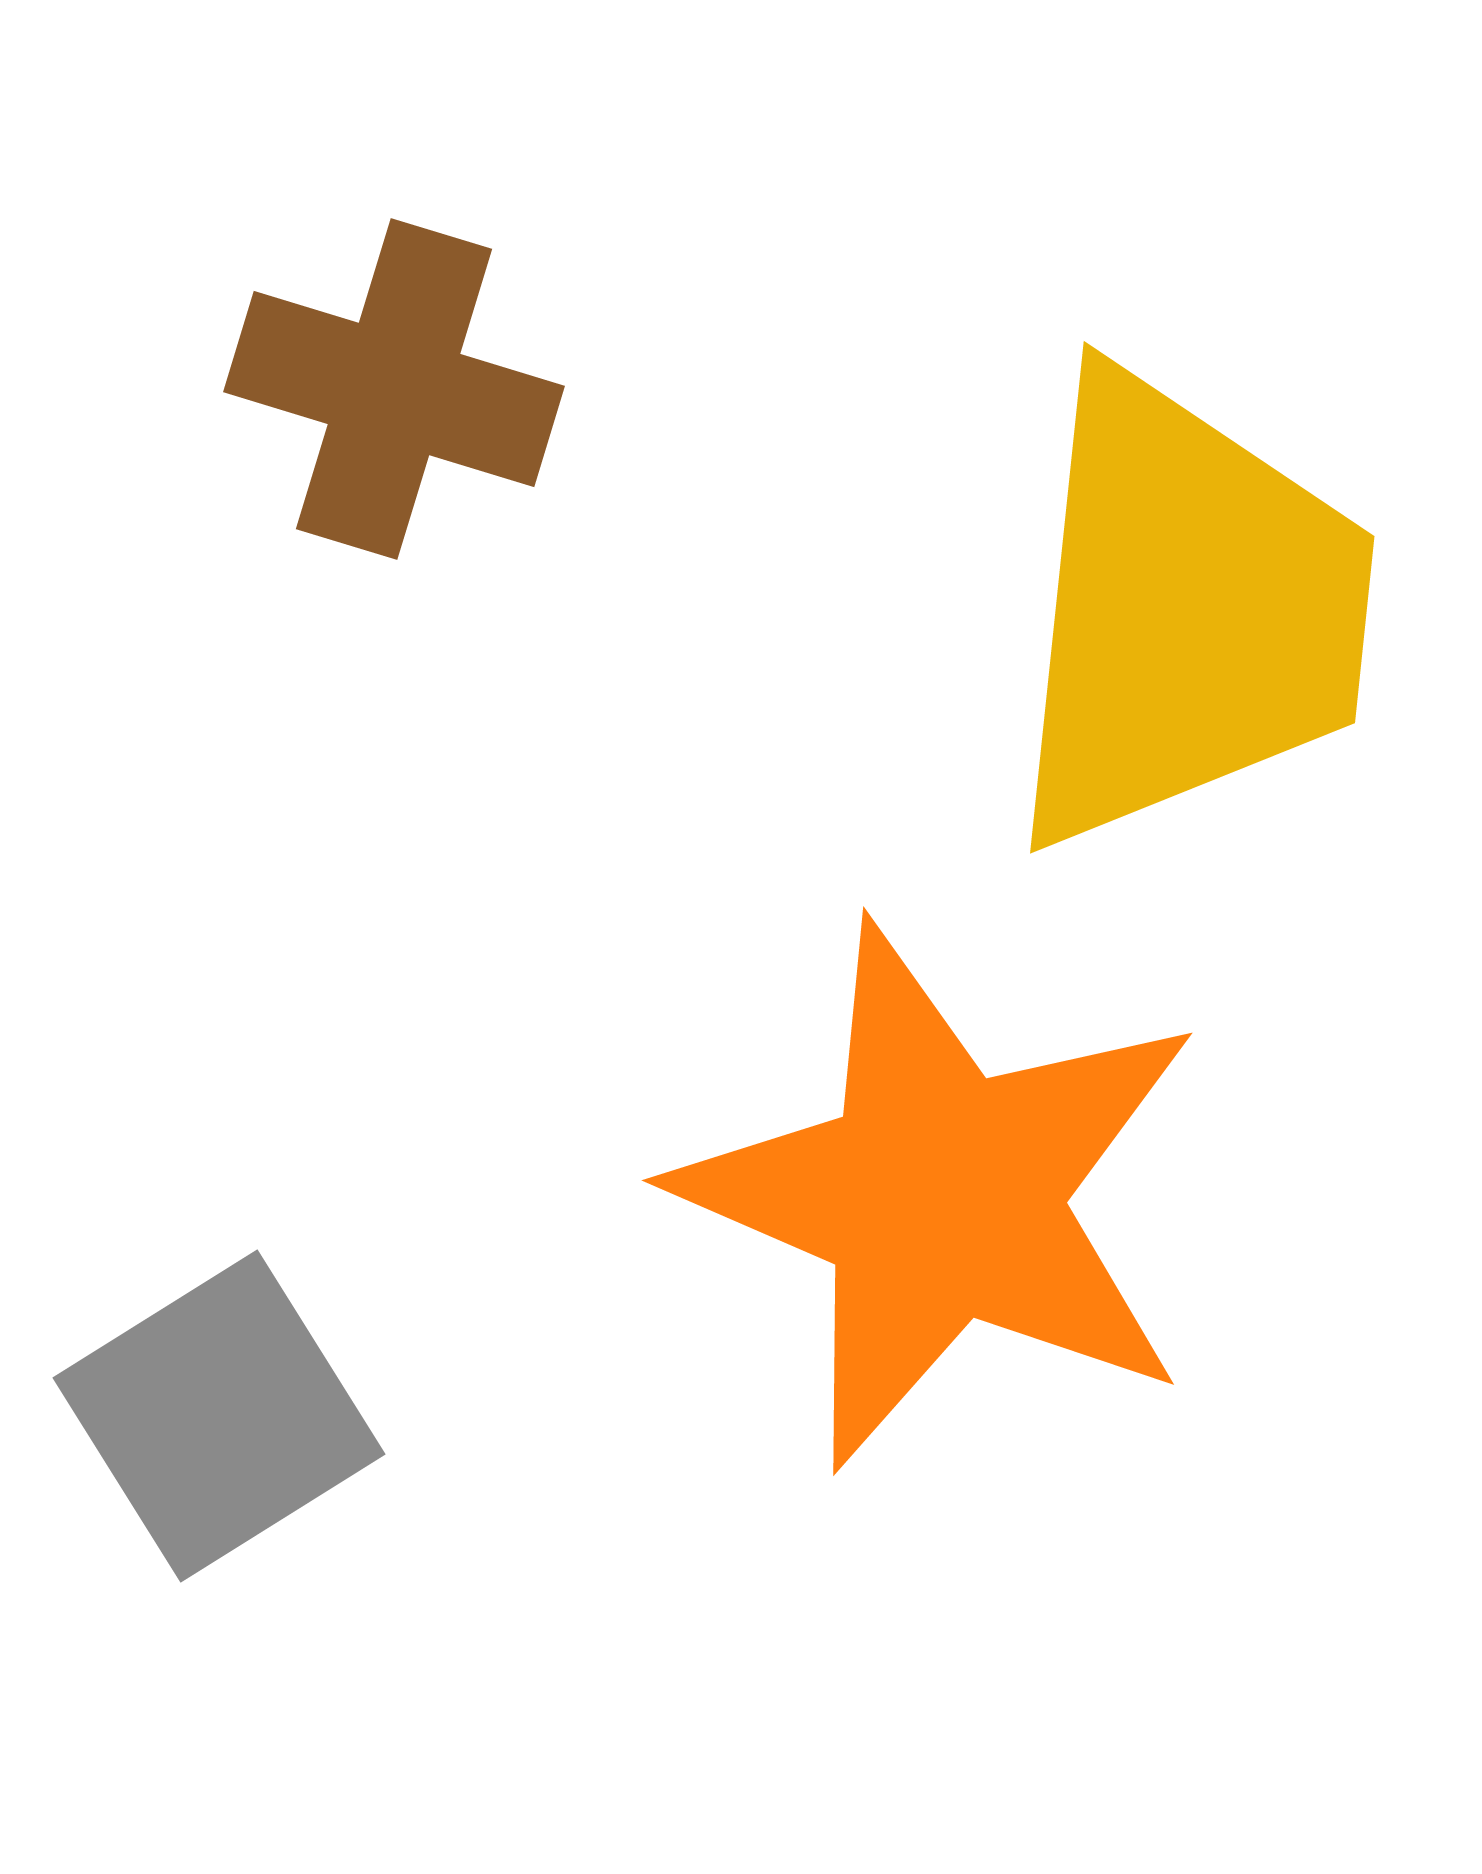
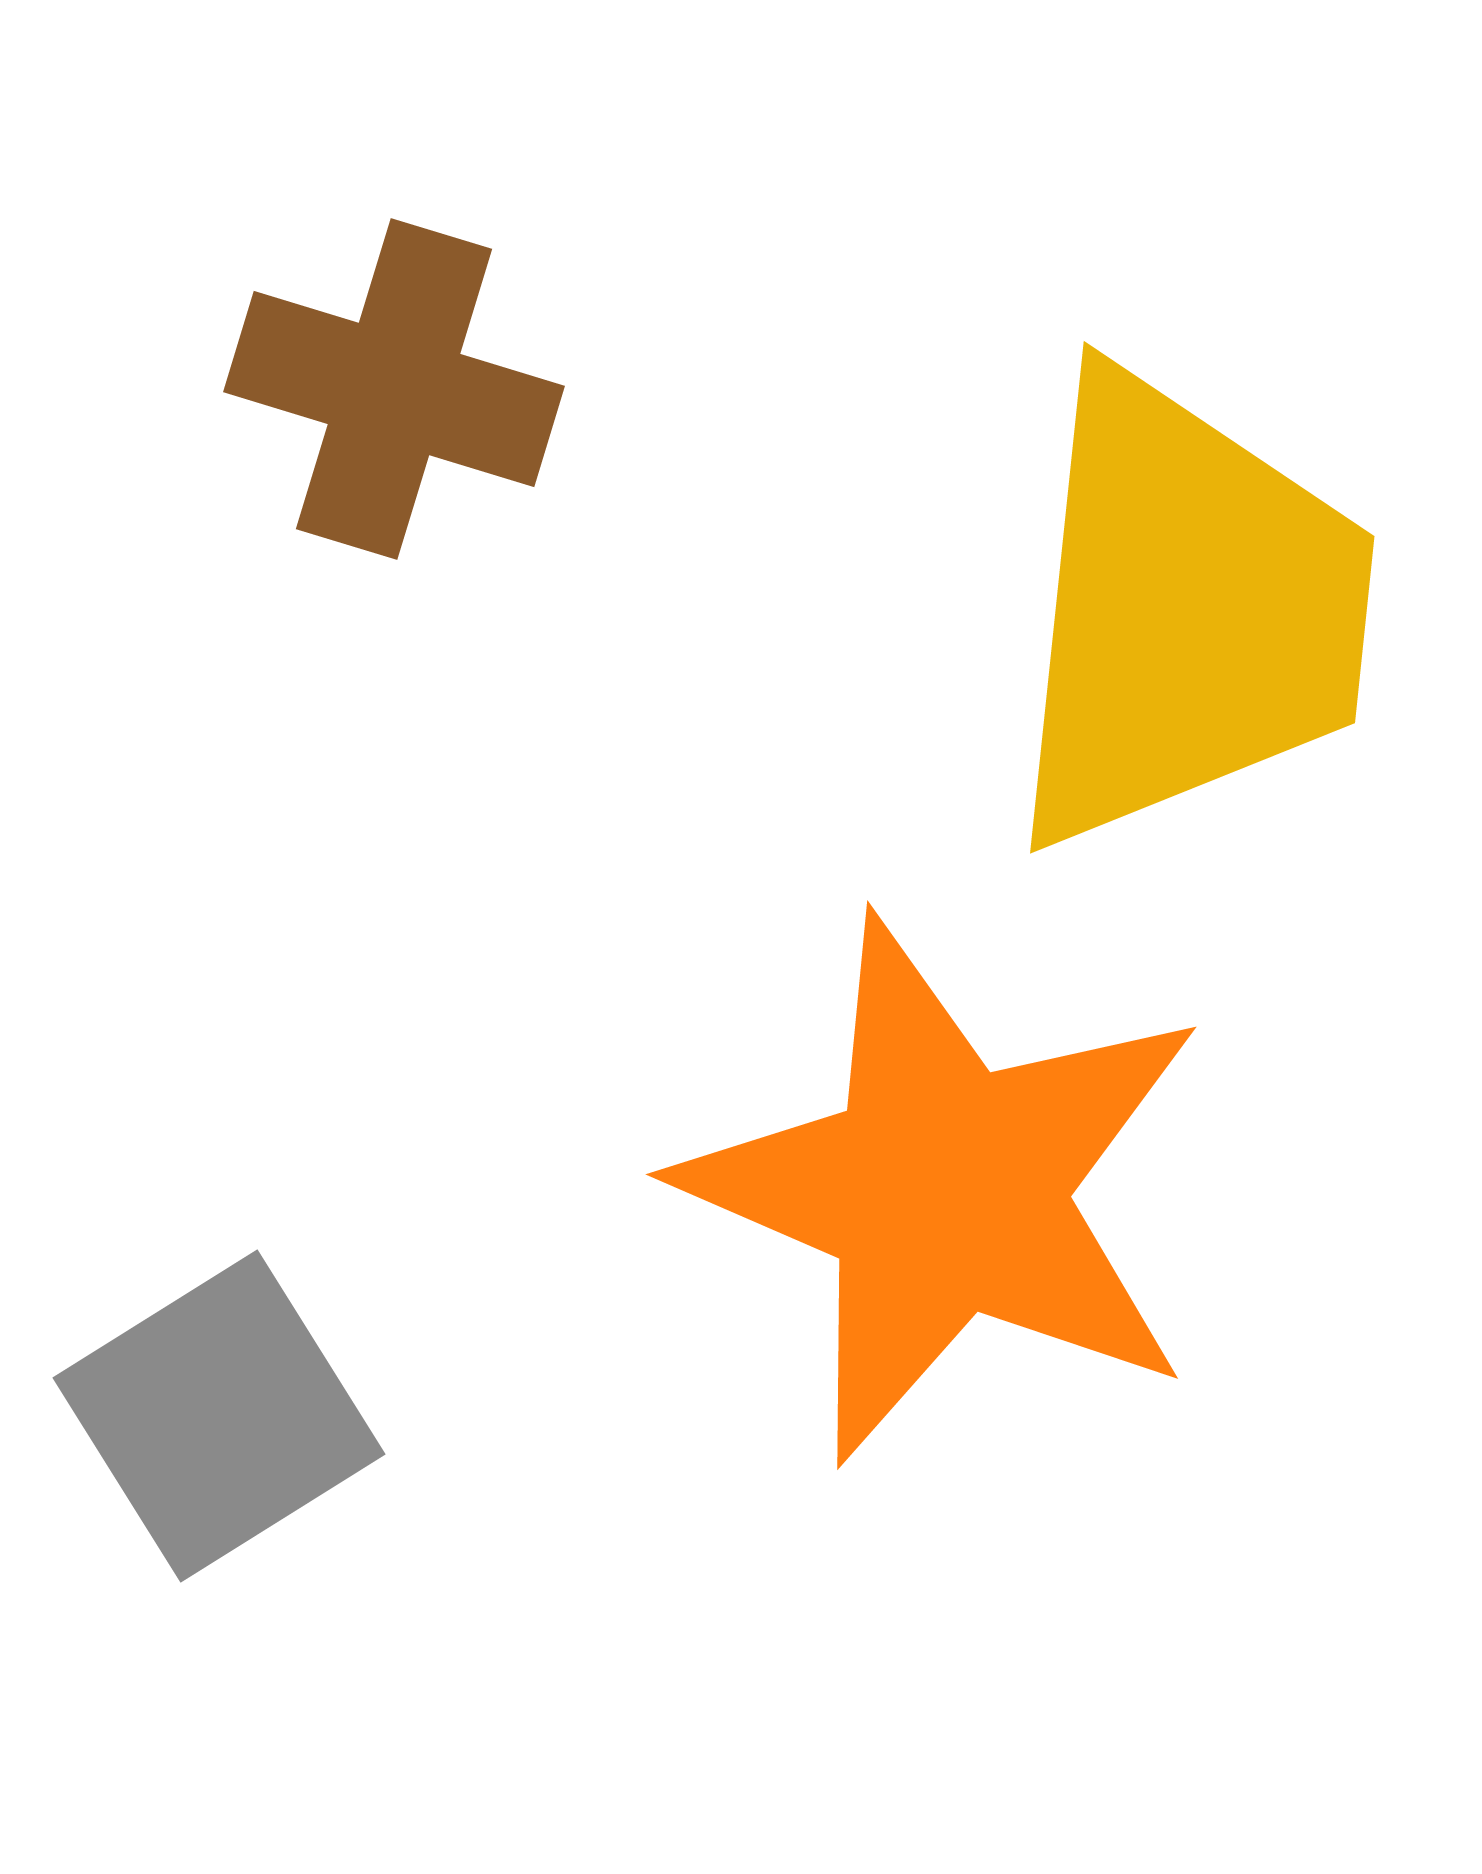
orange star: moved 4 px right, 6 px up
